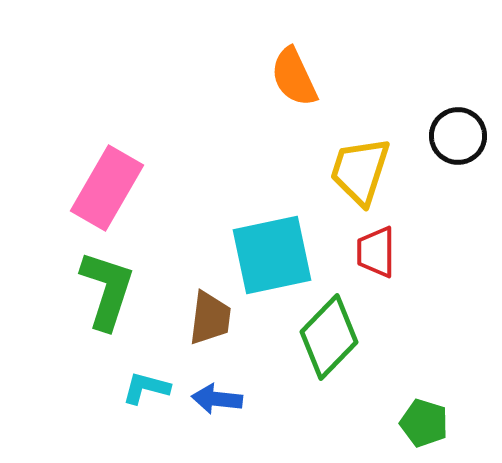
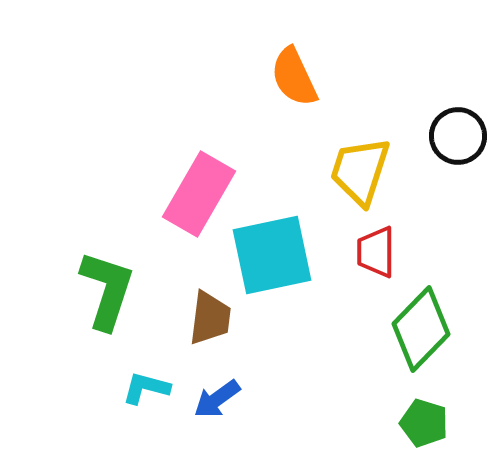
pink rectangle: moved 92 px right, 6 px down
green diamond: moved 92 px right, 8 px up
blue arrow: rotated 42 degrees counterclockwise
